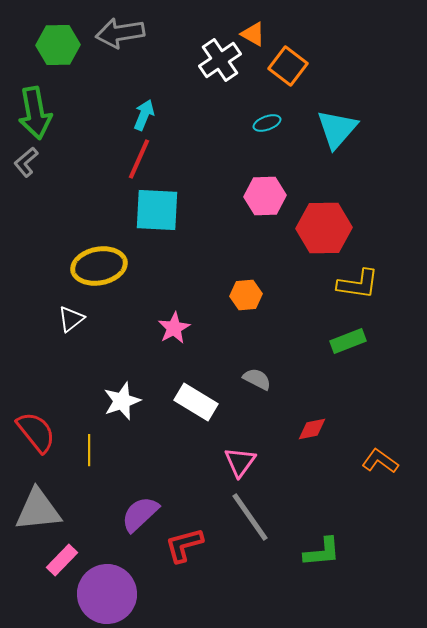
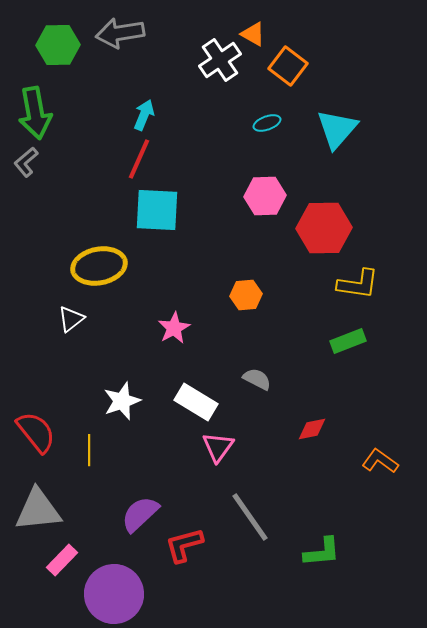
pink triangle: moved 22 px left, 15 px up
purple circle: moved 7 px right
